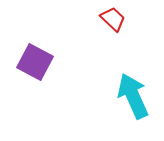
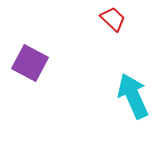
purple square: moved 5 px left, 1 px down
